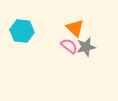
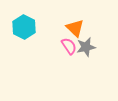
cyan hexagon: moved 2 px right, 4 px up; rotated 20 degrees clockwise
pink semicircle: rotated 18 degrees clockwise
